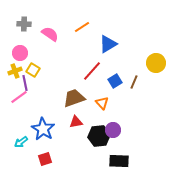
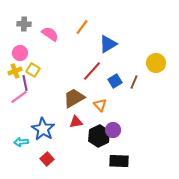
orange line: rotated 21 degrees counterclockwise
brown trapezoid: rotated 10 degrees counterclockwise
orange triangle: moved 2 px left, 2 px down
black hexagon: rotated 20 degrees counterclockwise
cyan arrow: rotated 32 degrees clockwise
red square: moved 2 px right; rotated 24 degrees counterclockwise
